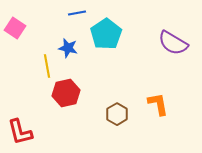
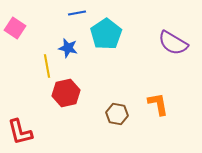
brown hexagon: rotated 20 degrees counterclockwise
